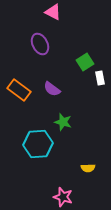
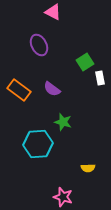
purple ellipse: moved 1 px left, 1 px down
